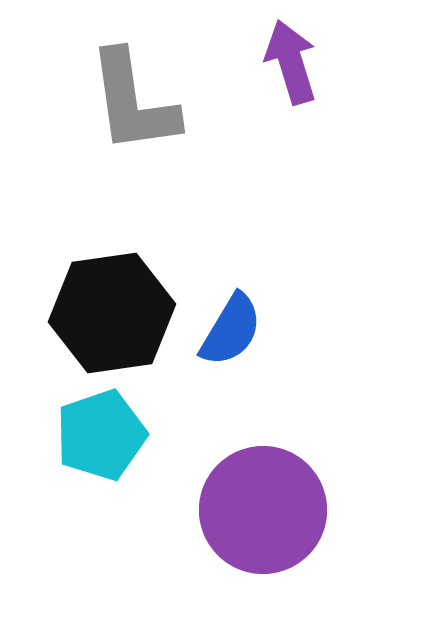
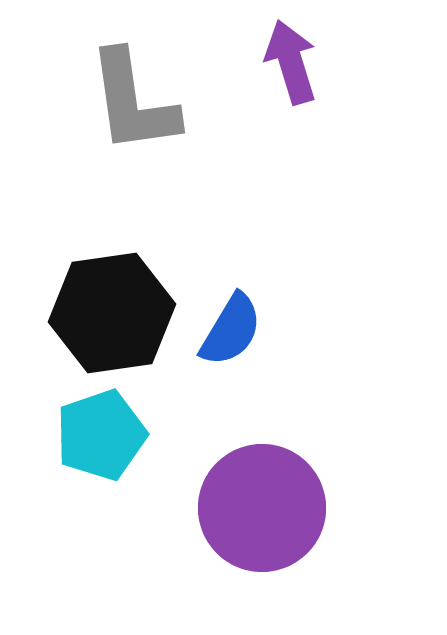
purple circle: moved 1 px left, 2 px up
